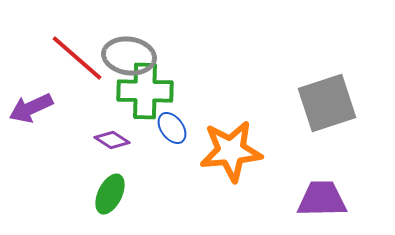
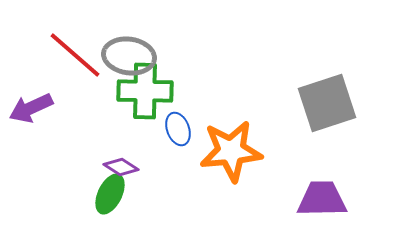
red line: moved 2 px left, 3 px up
blue ellipse: moved 6 px right, 1 px down; rotated 16 degrees clockwise
purple diamond: moved 9 px right, 27 px down
